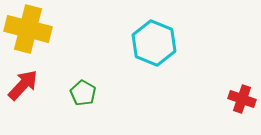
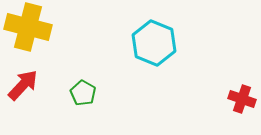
yellow cross: moved 2 px up
